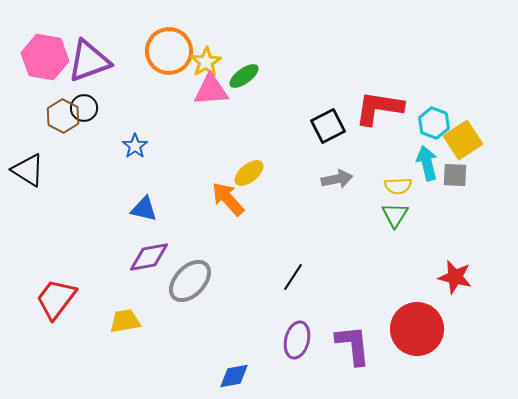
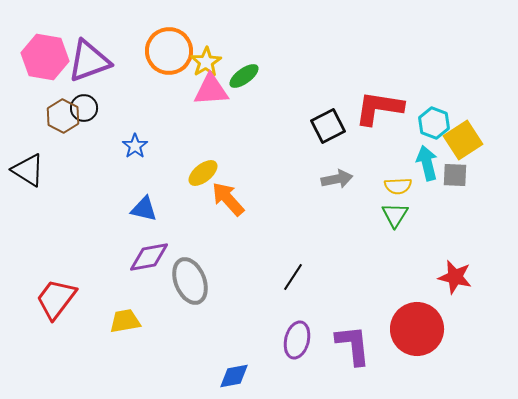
yellow ellipse: moved 46 px left
gray ellipse: rotated 66 degrees counterclockwise
